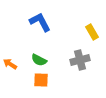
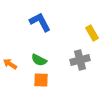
yellow rectangle: moved 1 px down
